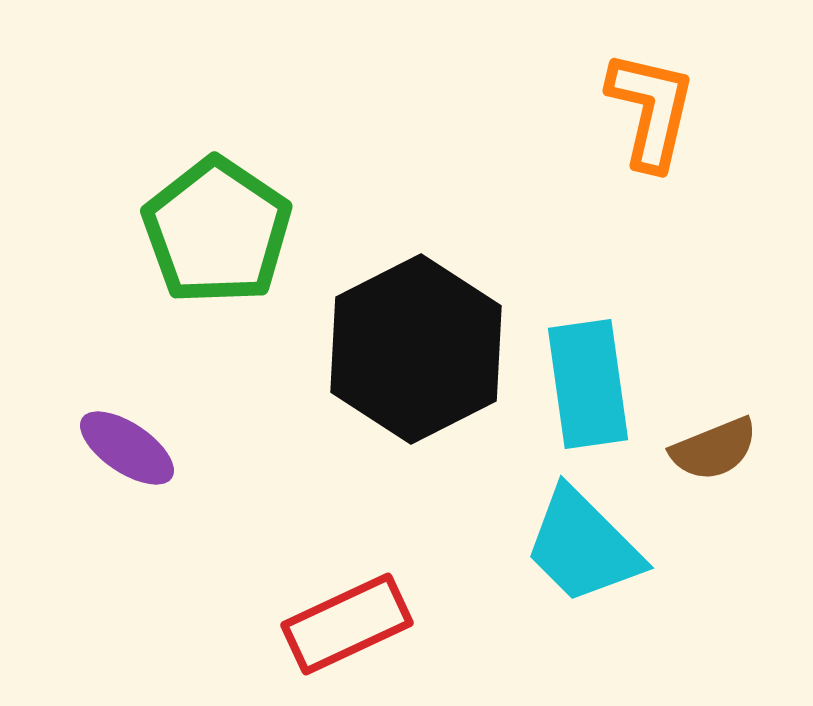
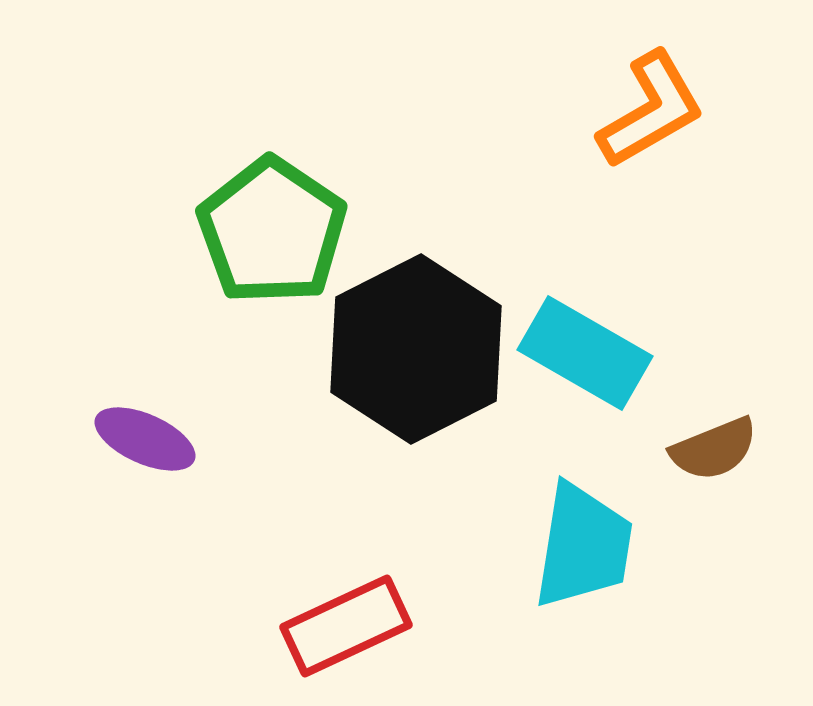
orange L-shape: rotated 47 degrees clockwise
green pentagon: moved 55 px right
cyan rectangle: moved 3 px left, 31 px up; rotated 52 degrees counterclockwise
purple ellipse: moved 18 px right, 9 px up; rotated 10 degrees counterclockwise
cyan trapezoid: rotated 126 degrees counterclockwise
red rectangle: moved 1 px left, 2 px down
